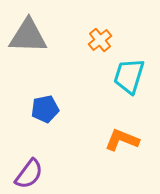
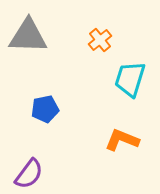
cyan trapezoid: moved 1 px right, 3 px down
